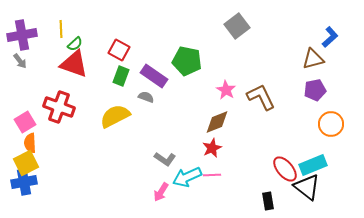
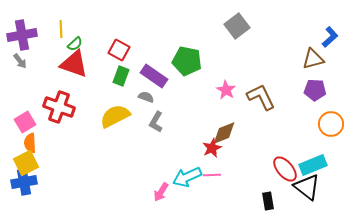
purple pentagon: rotated 15 degrees clockwise
brown diamond: moved 7 px right, 11 px down
gray L-shape: moved 9 px left, 37 px up; rotated 85 degrees clockwise
